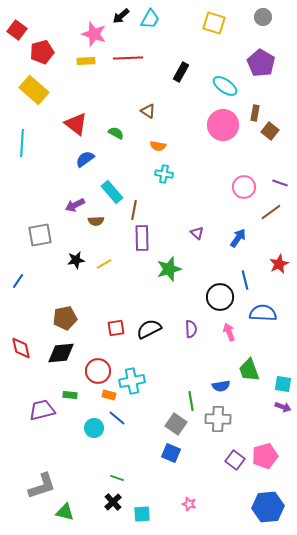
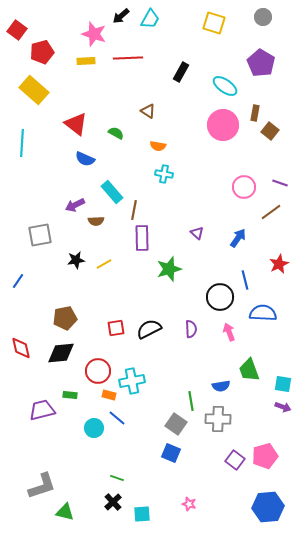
blue semicircle at (85, 159): rotated 120 degrees counterclockwise
